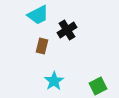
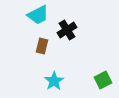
green square: moved 5 px right, 6 px up
